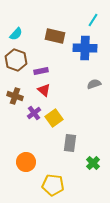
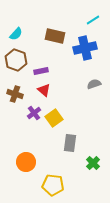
cyan line: rotated 24 degrees clockwise
blue cross: rotated 15 degrees counterclockwise
brown cross: moved 2 px up
